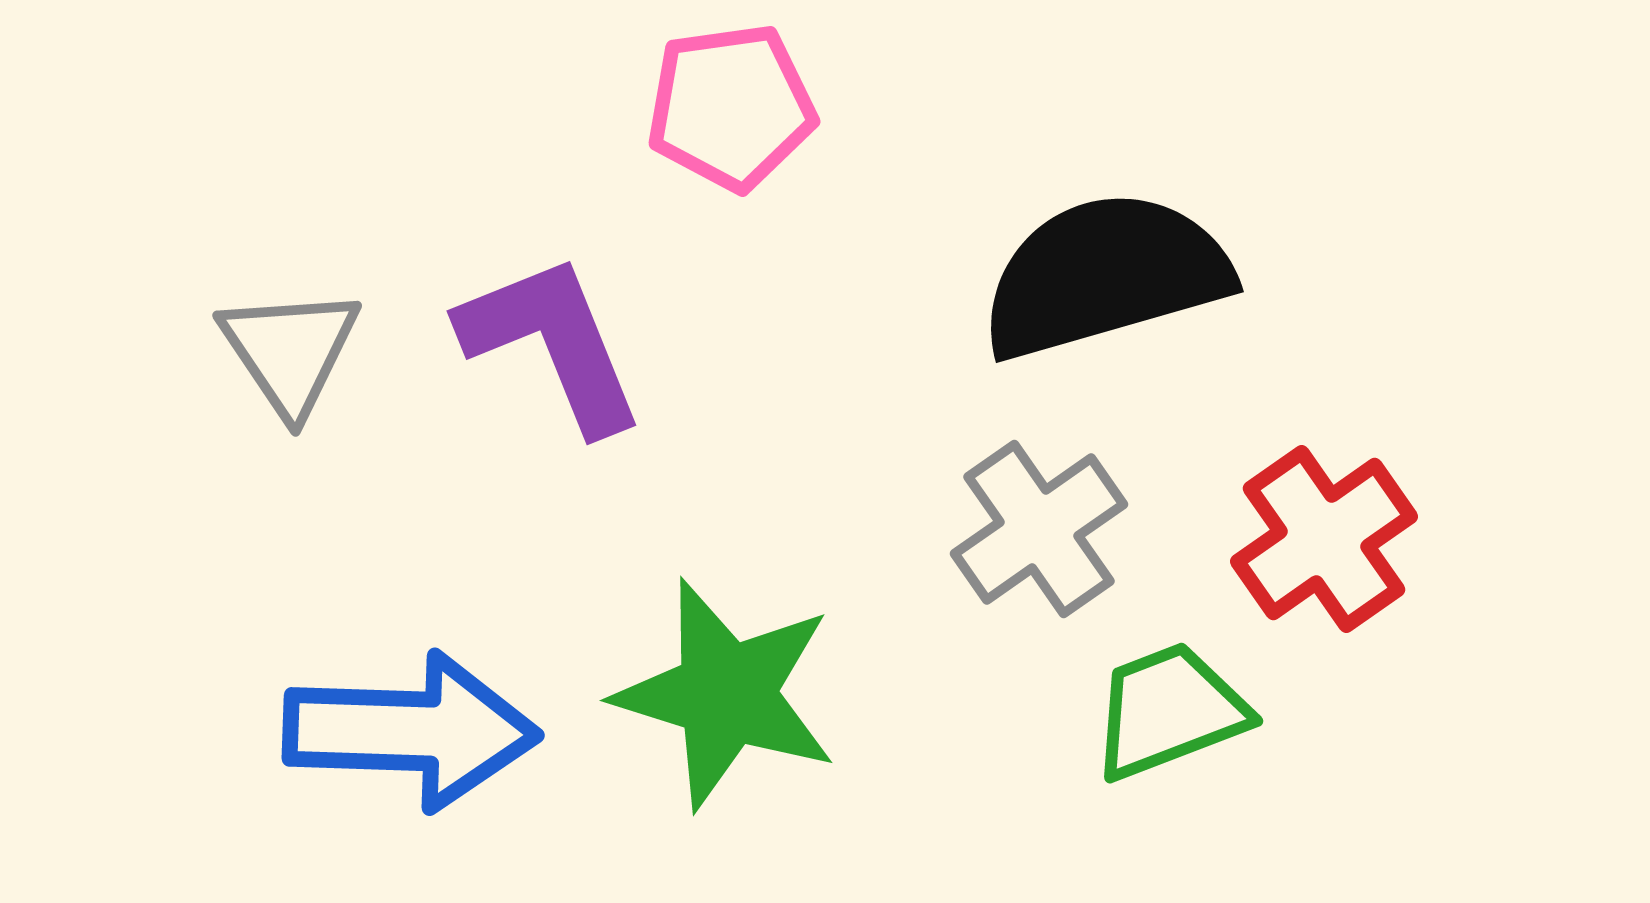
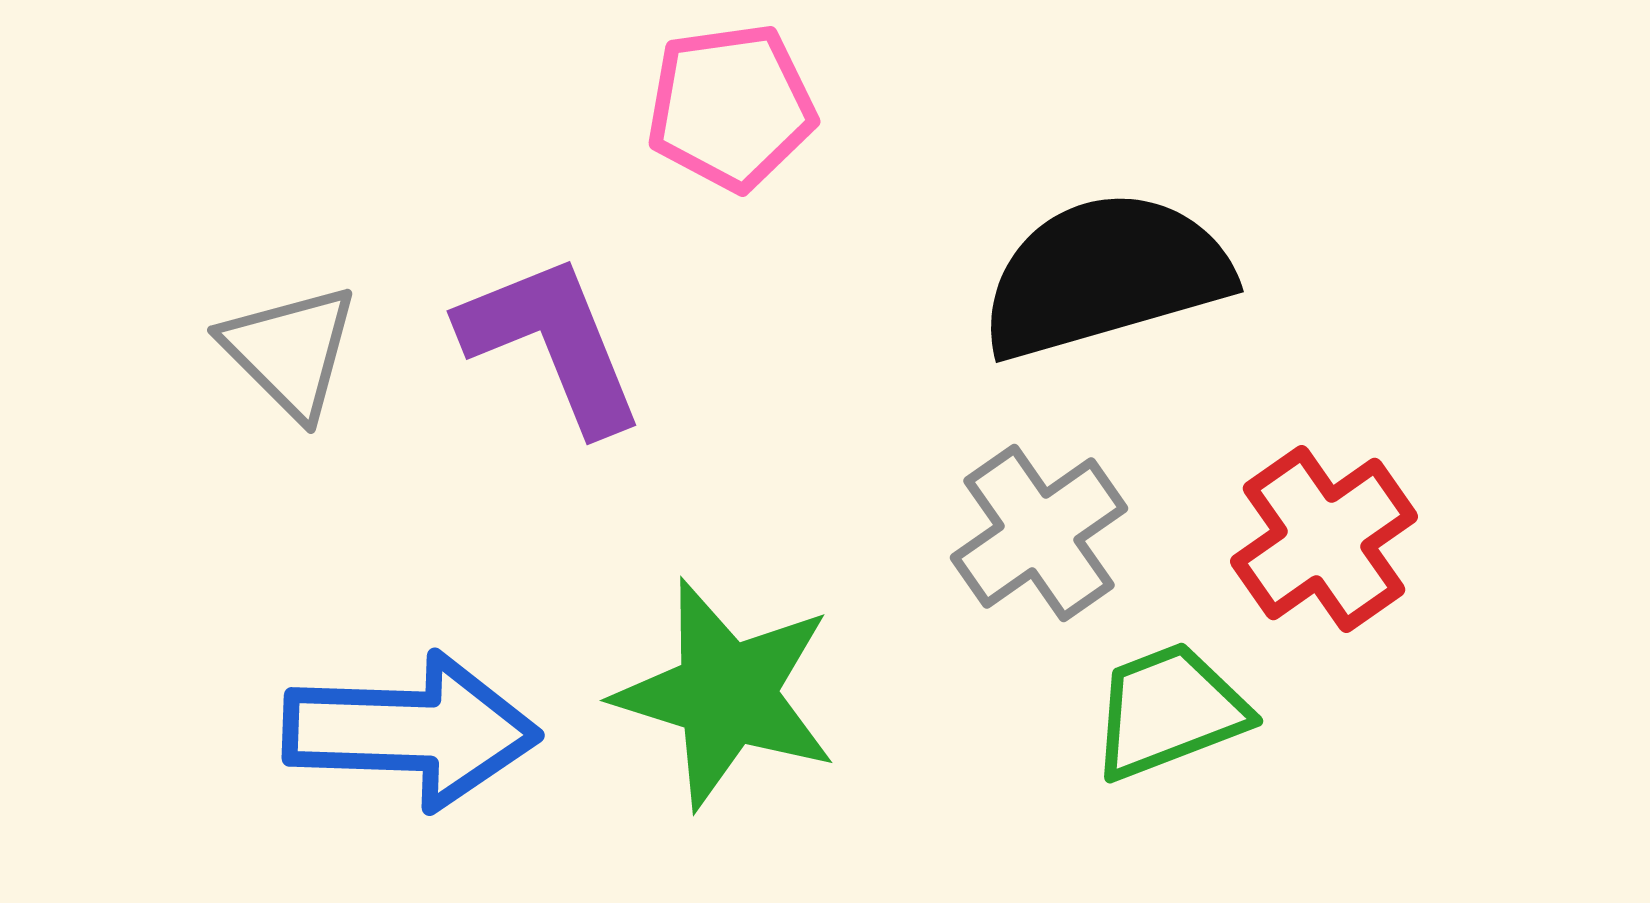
gray triangle: rotated 11 degrees counterclockwise
gray cross: moved 4 px down
